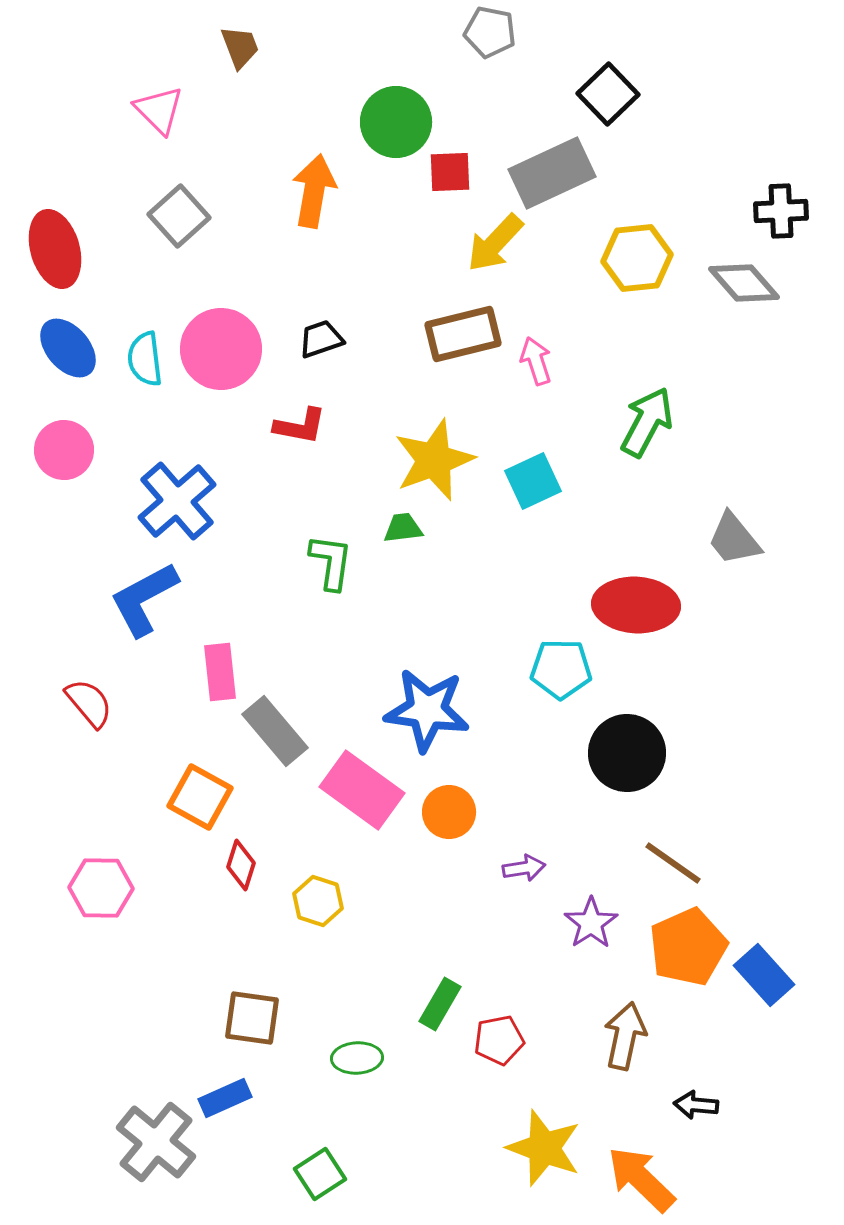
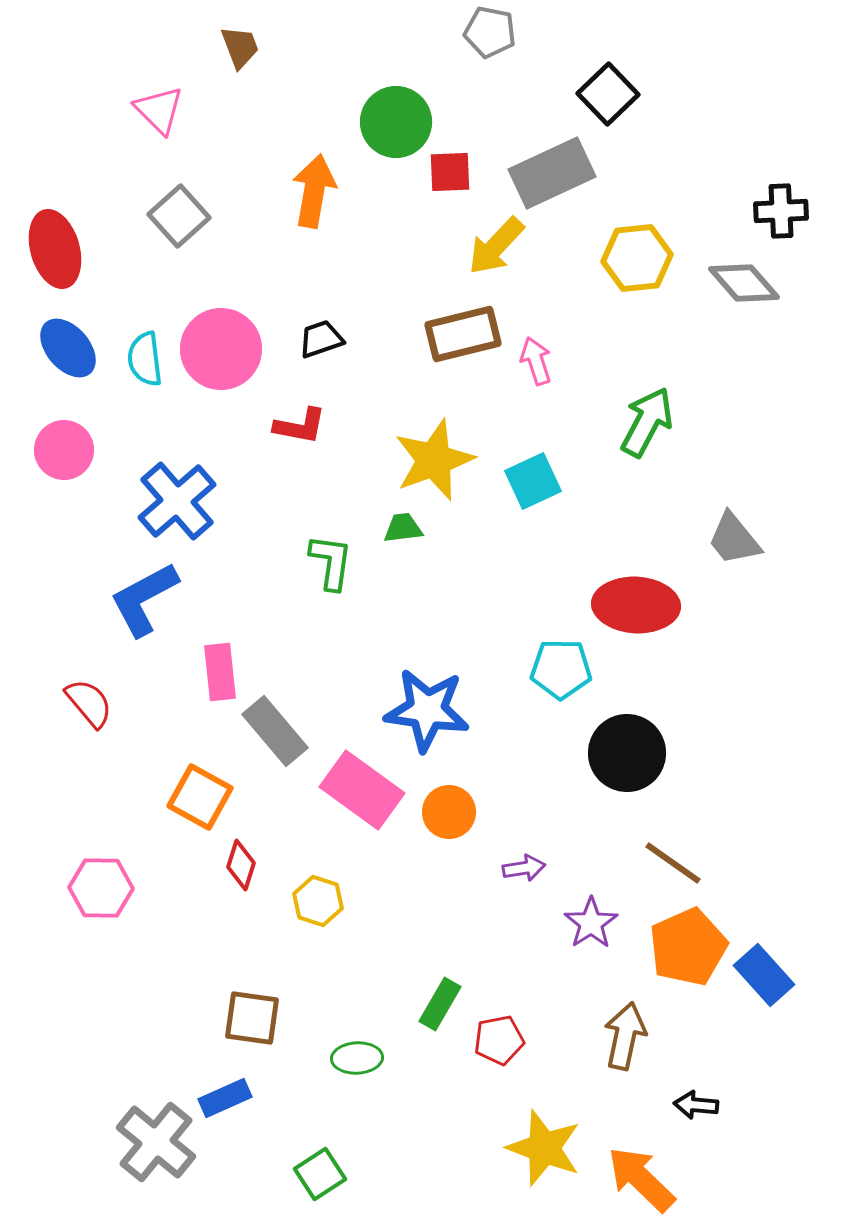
yellow arrow at (495, 243): moved 1 px right, 3 px down
